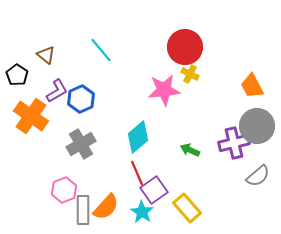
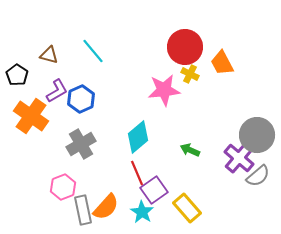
cyan line: moved 8 px left, 1 px down
brown triangle: moved 3 px right; rotated 24 degrees counterclockwise
orange trapezoid: moved 30 px left, 23 px up
gray circle: moved 9 px down
purple cross: moved 5 px right, 15 px down; rotated 36 degrees counterclockwise
pink hexagon: moved 1 px left, 3 px up
gray rectangle: rotated 12 degrees counterclockwise
